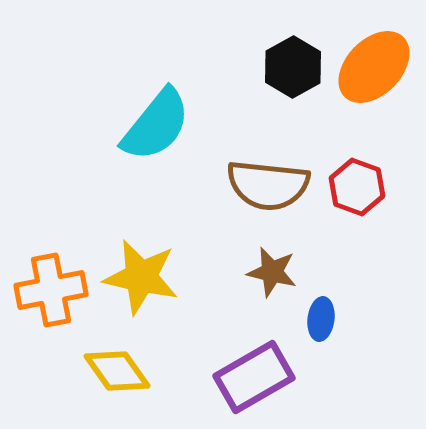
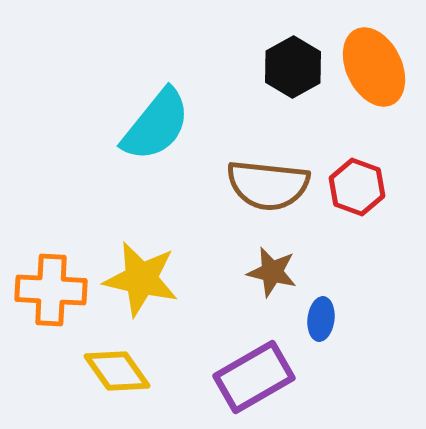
orange ellipse: rotated 70 degrees counterclockwise
yellow star: moved 2 px down
orange cross: rotated 14 degrees clockwise
